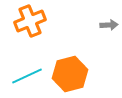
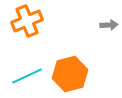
orange cross: moved 3 px left
